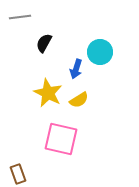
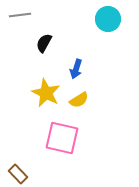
gray line: moved 2 px up
cyan circle: moved 8 px right, 33 px up
yellow star: moved 2 px left
pink square: moved 1 px right, 1 px up
brown rectangle: rotated 24 degrees counterclockwise
